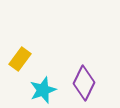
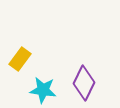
cyan star: rotated 28 degrees clockwise
